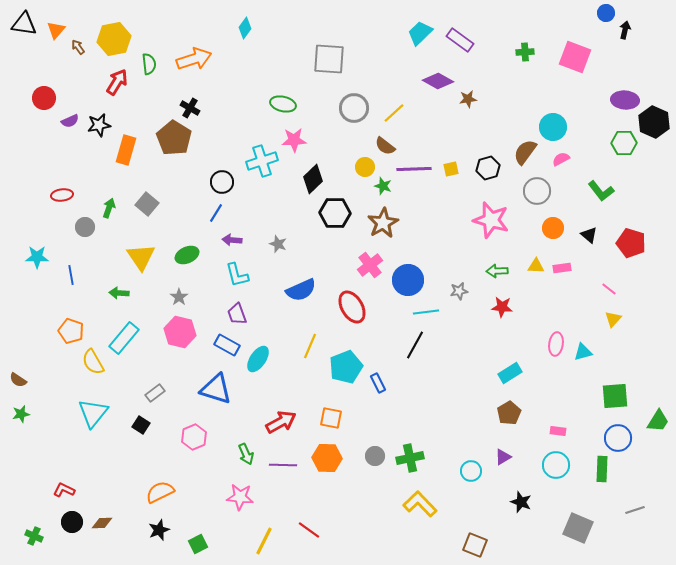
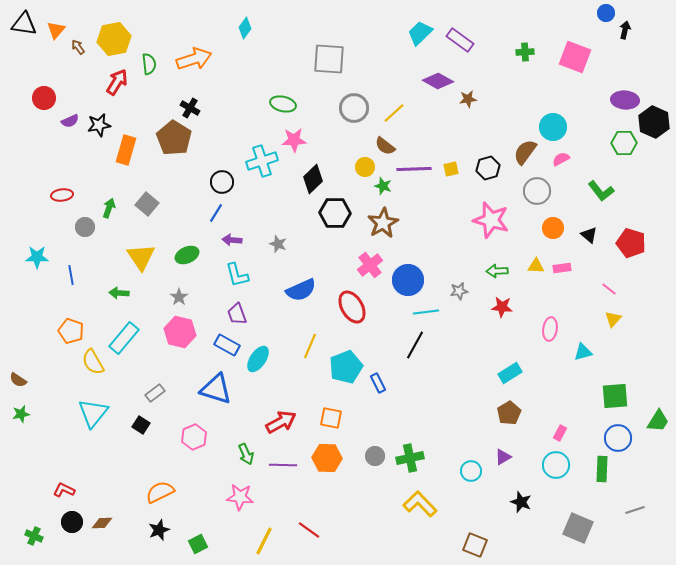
pink ellipse at (556, 344): moved 6 px left, 15 px up
pink rectangle at (558, 431): moved 2 px right, 2 px down; rotated 70 degrees counterclockwise
